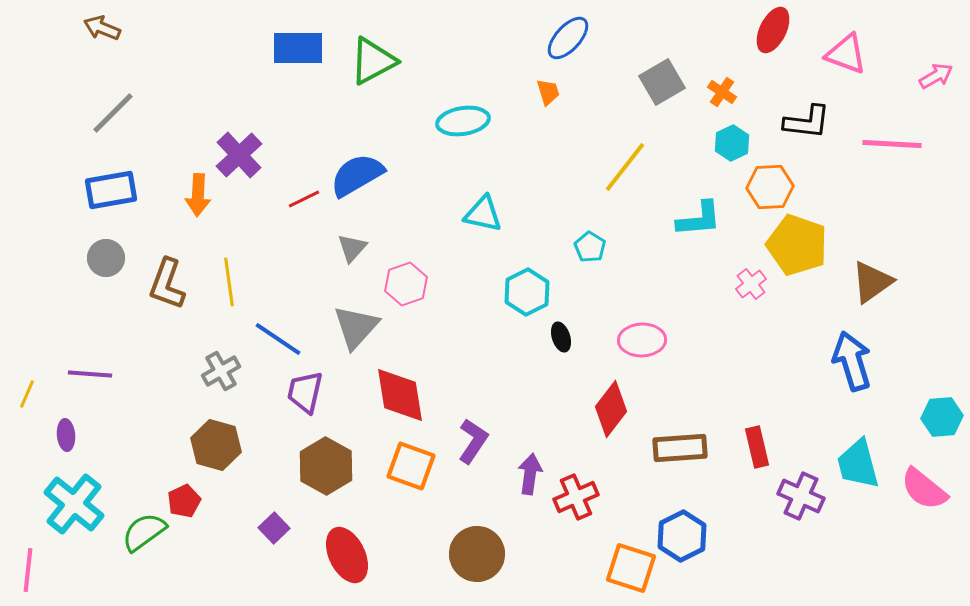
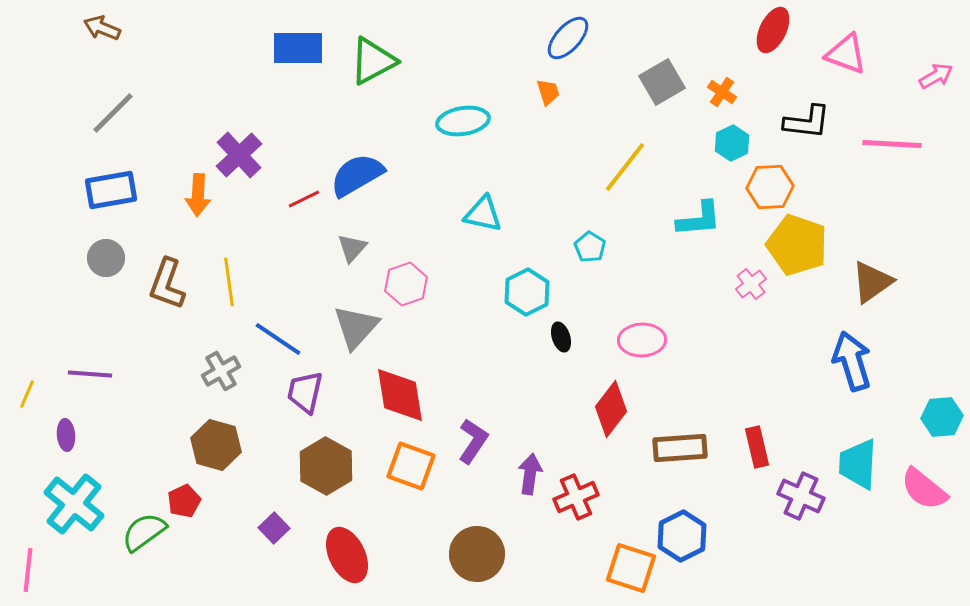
cyan trapezoid at (858, 464): rotated 18 degrees clockwise
